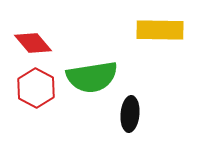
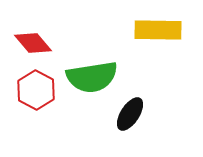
yellow rectangle: moved 2 px left
red hexagon: moved 2 px down
black ellipse: rotated 28 degrees clockwise
